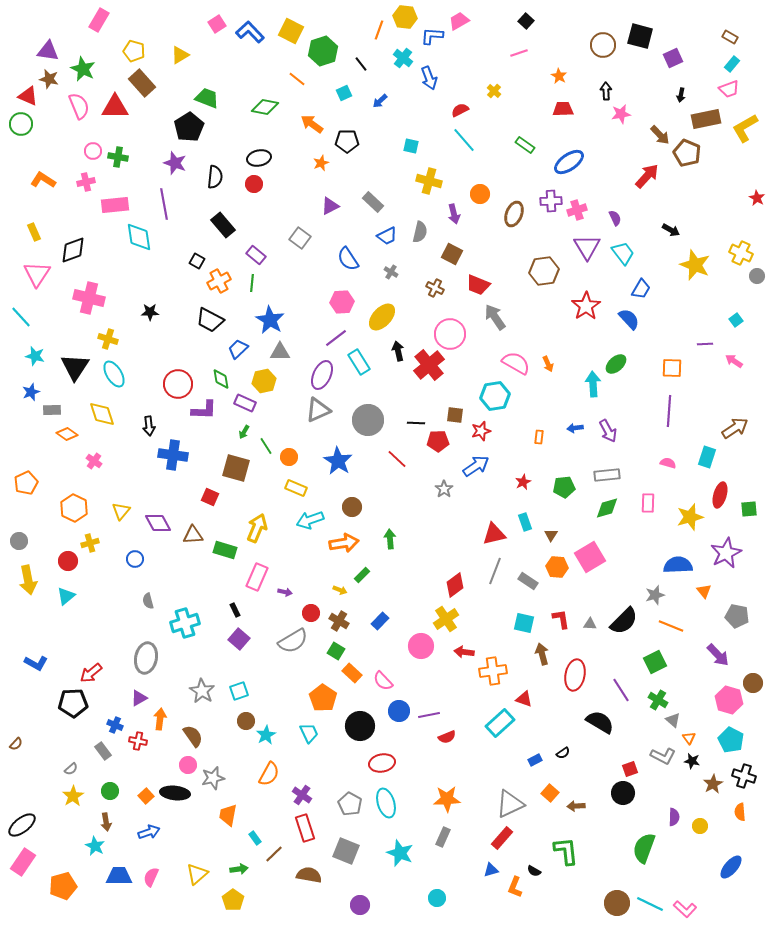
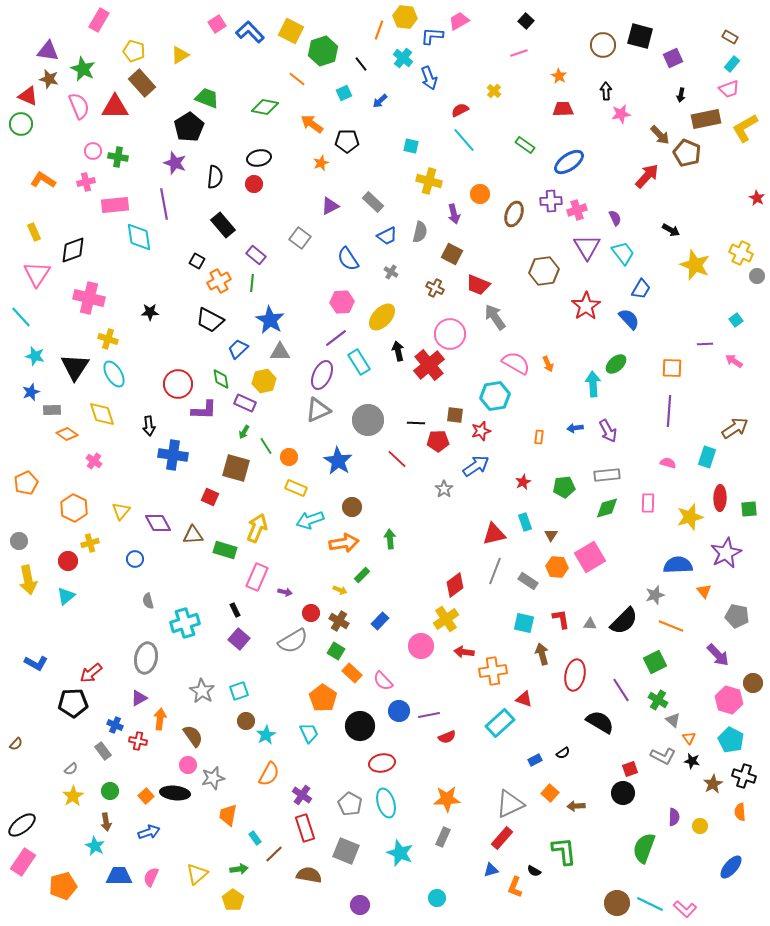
red ellipse at (720, 495): moved 3 px down; rotated 15 degrees counterclockwise
green L-shape at (566, 851): moved 2 px left
